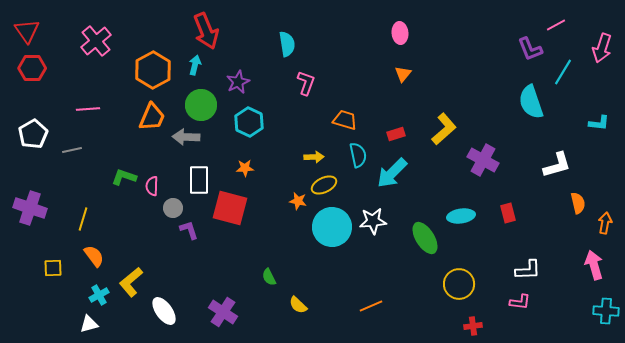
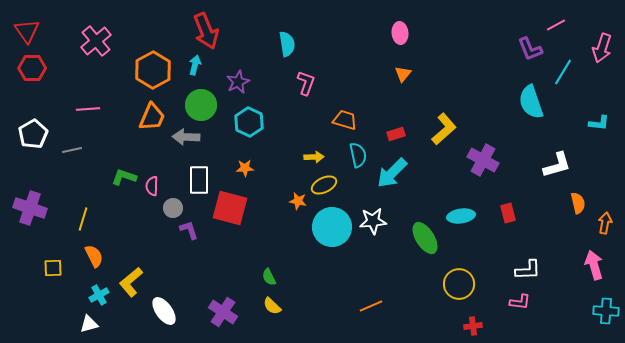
orange semicircle at (94, 256): rotated 10 degrees clockwise
yellow semicircle at (298, 305): moved 26 px left, 1 px down
